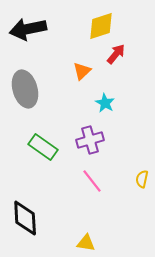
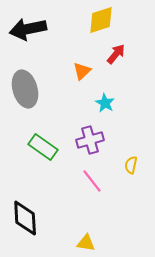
yellow diamond: moved 6 px up
yellow semicircle: moved 11 px left, 14 px up
